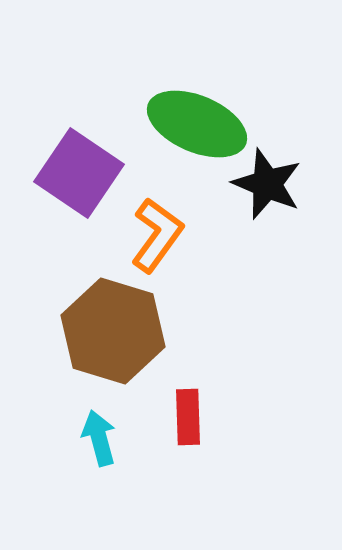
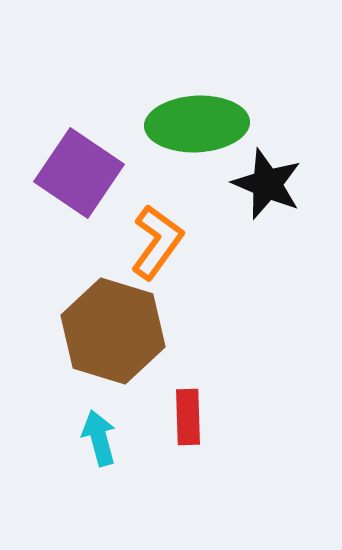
green ellipse: rotated 26 degrees counterclockwise
orange L-shape: moved 7 px down
